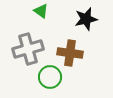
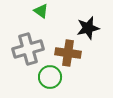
black star: moved 2 px right, 9 px down
brown cross: moved 2 px left
